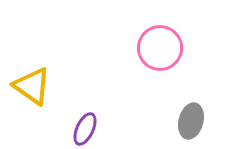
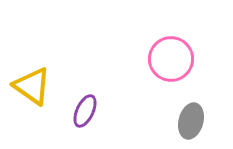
pink circle: moved 11 px right, 11 px down
purple ellipse: moved 18 px up
